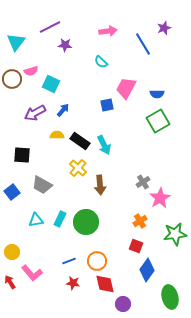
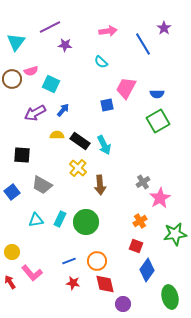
purple star at (164, 28): rotated 16 degrees counterclockwise
